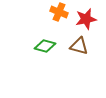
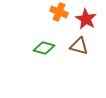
red star: rotated 30 degrees counterclockwise
green diamond: moved 1 px left, 2 px down
